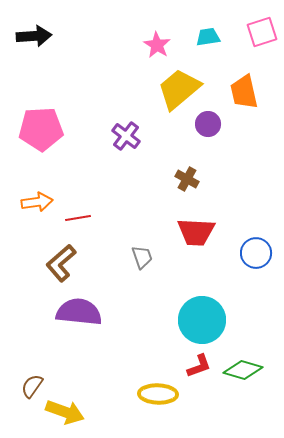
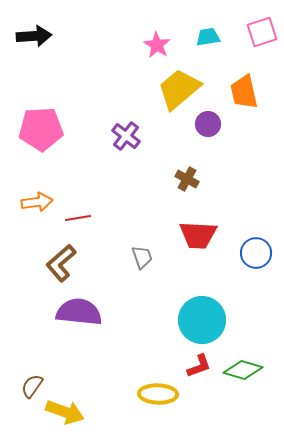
red trapezoid: moved 2 px right, 3 px down
